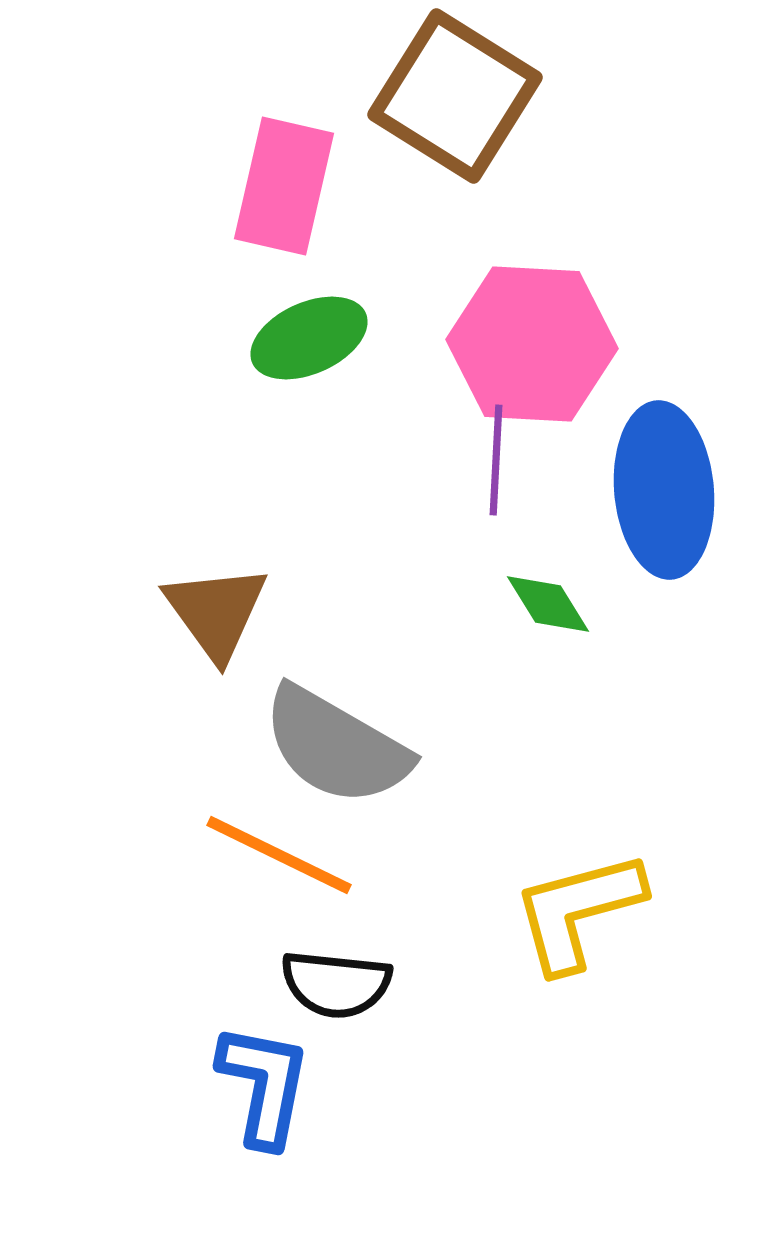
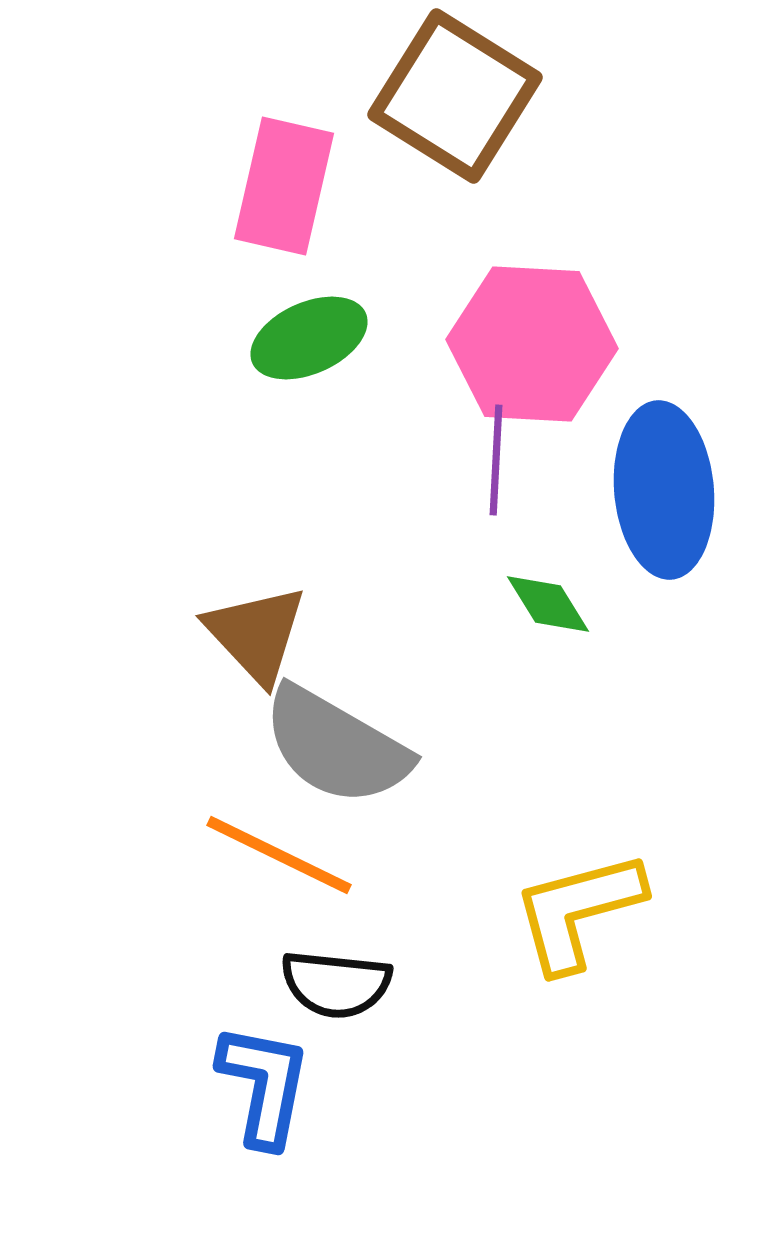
brown triangle: moved 40 px right, 22 px down; rotated 7 degrees counterclockwise
